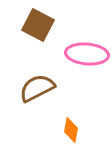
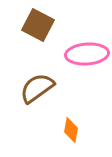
pink ellipse: rotated 9 degrees counterclockwise
brown semicircle: rotated 9 degrees counterclockwise
